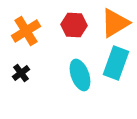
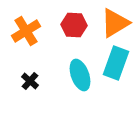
black cross: moved 9 px right, 8 px down; rotated 12 degrees counterclockwise
